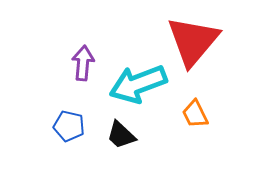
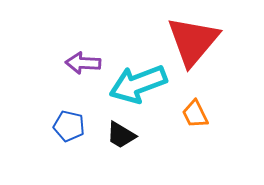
purple arrow: rotated 92 degrees counterclockwise
black trapezoid: rotated 12 degrees counterclockwise
